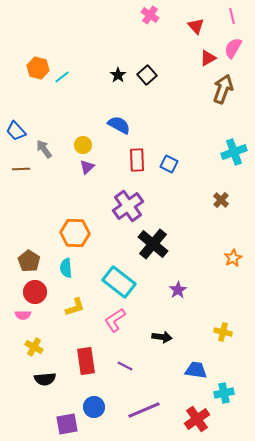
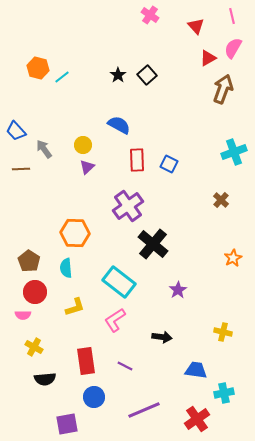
blue circle at (94, 407): moved 10 px up
